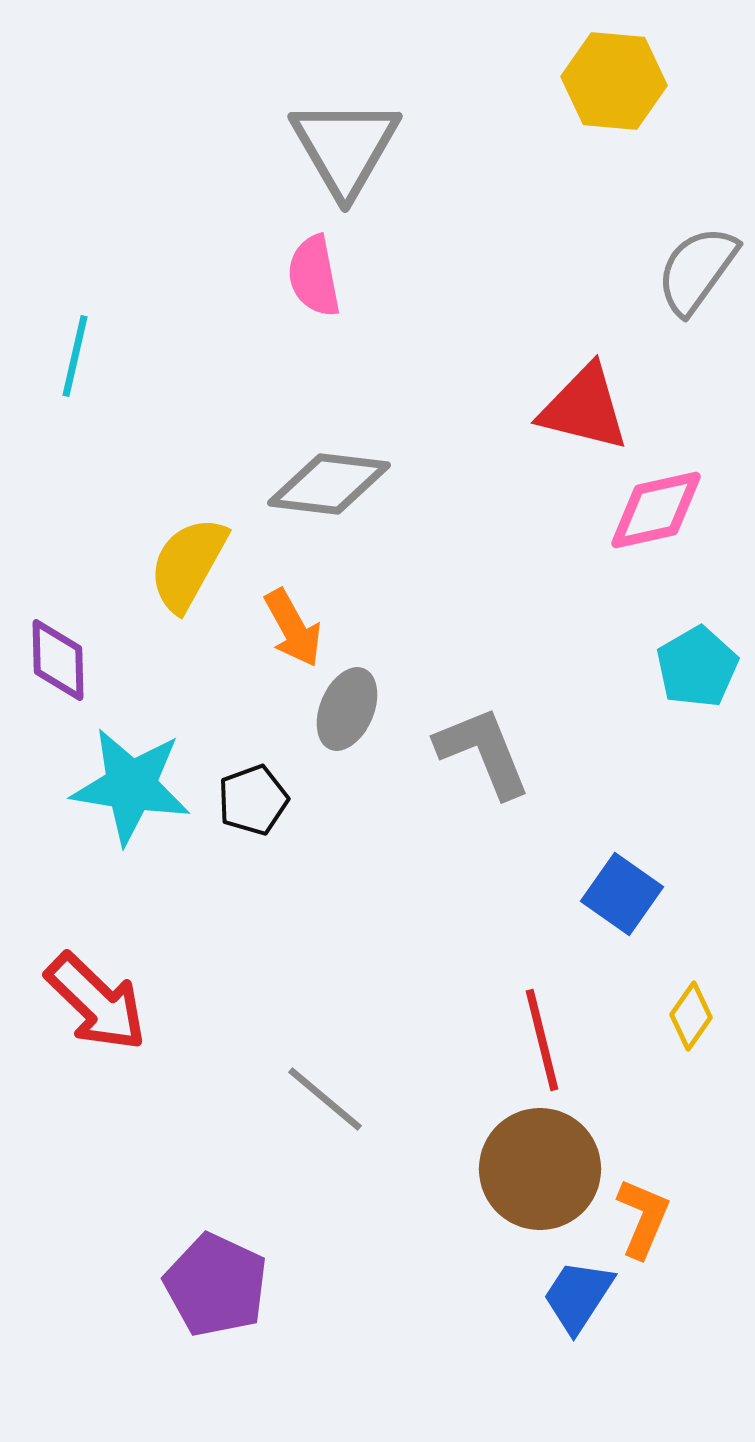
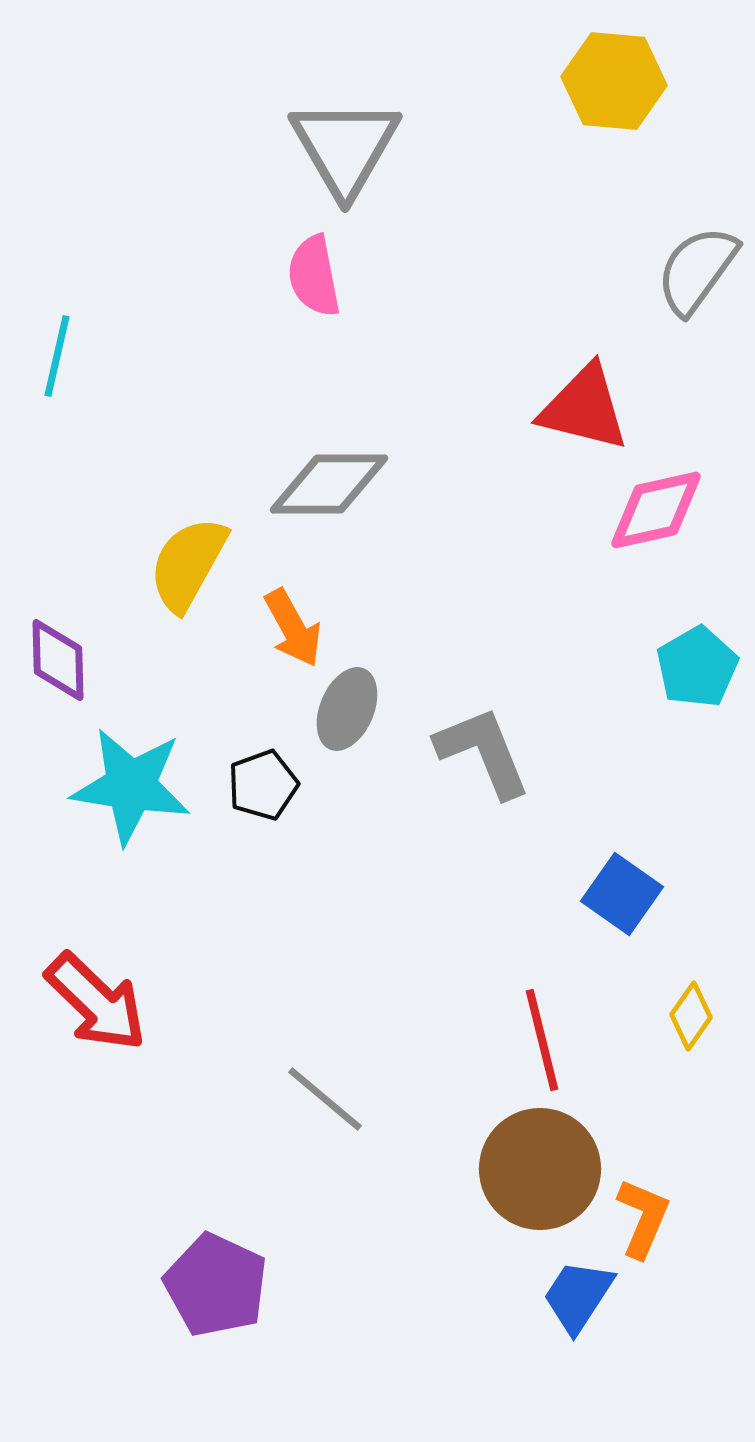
cyan line: moved 18 px left
gray diamond: rotated 7 degrees counterclockwise
black pentagon: moved 10 px right, 15 px up
